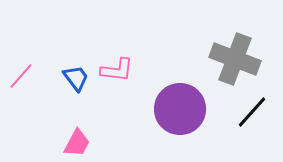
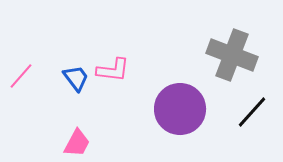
gray cross: moved 3 px left, 4 px up
pink L-shape: moved 4 px left
